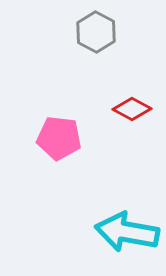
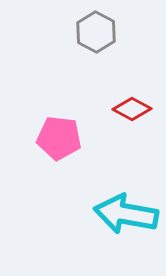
cyan arrow: moved 1 px left, 18 px up
